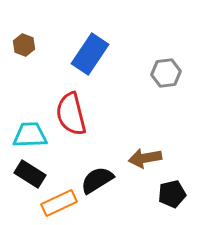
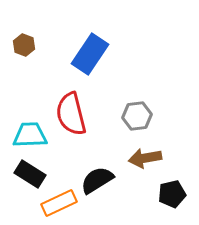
gray hexagon: moved 29 px left, 43 px down
